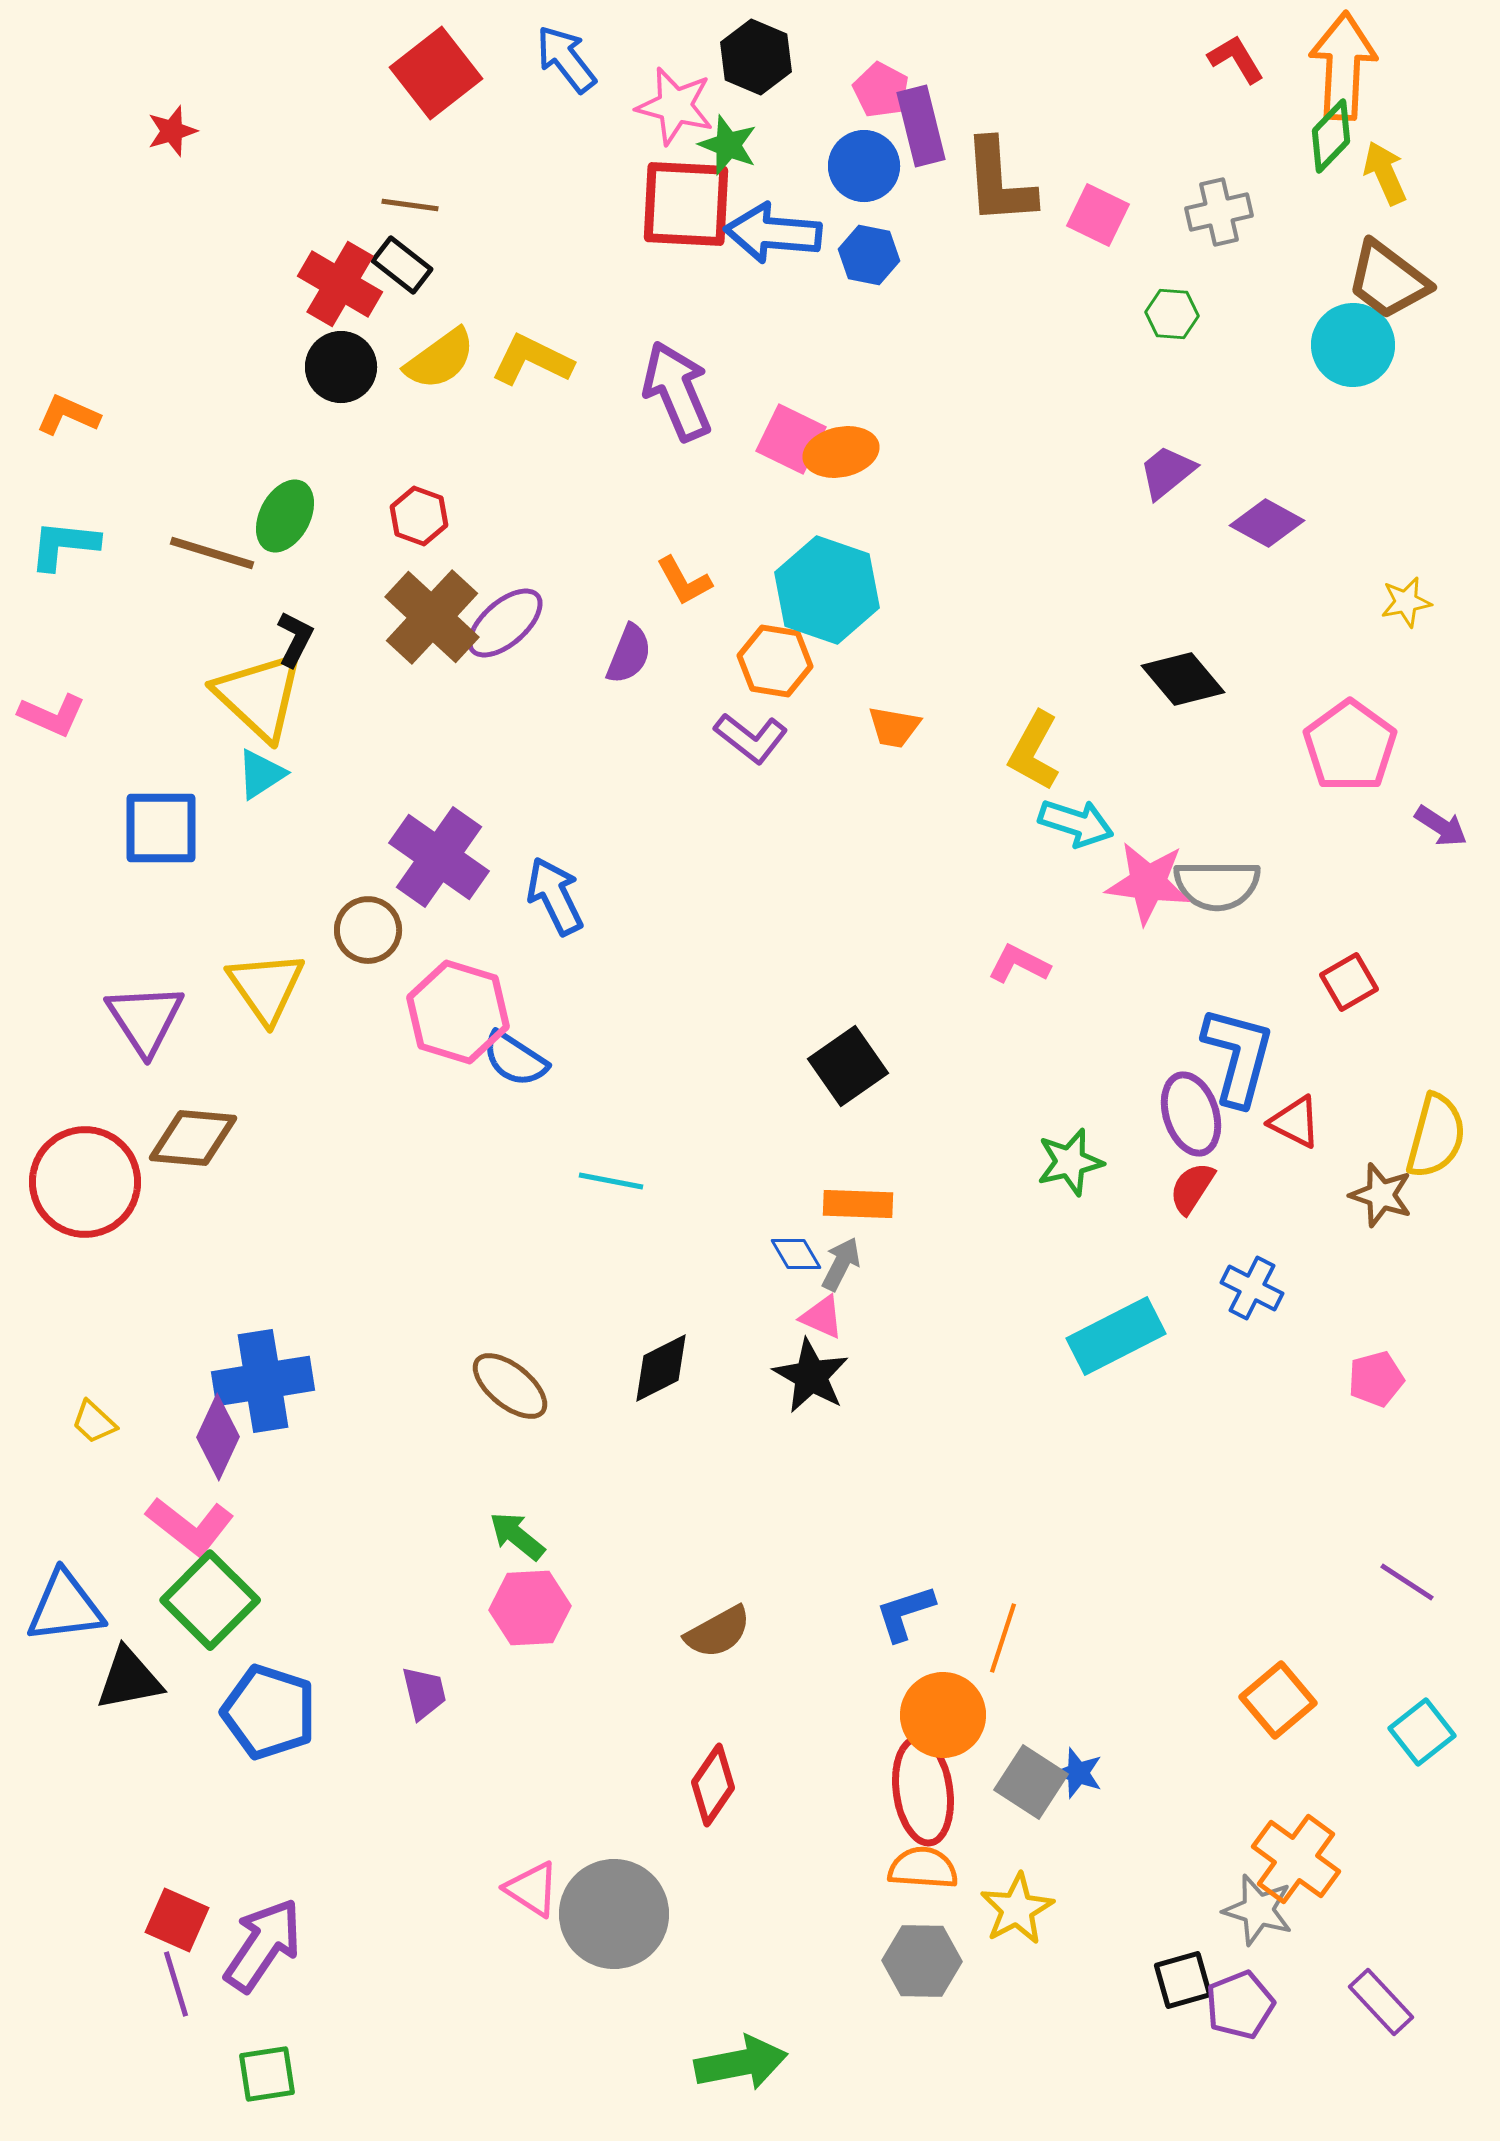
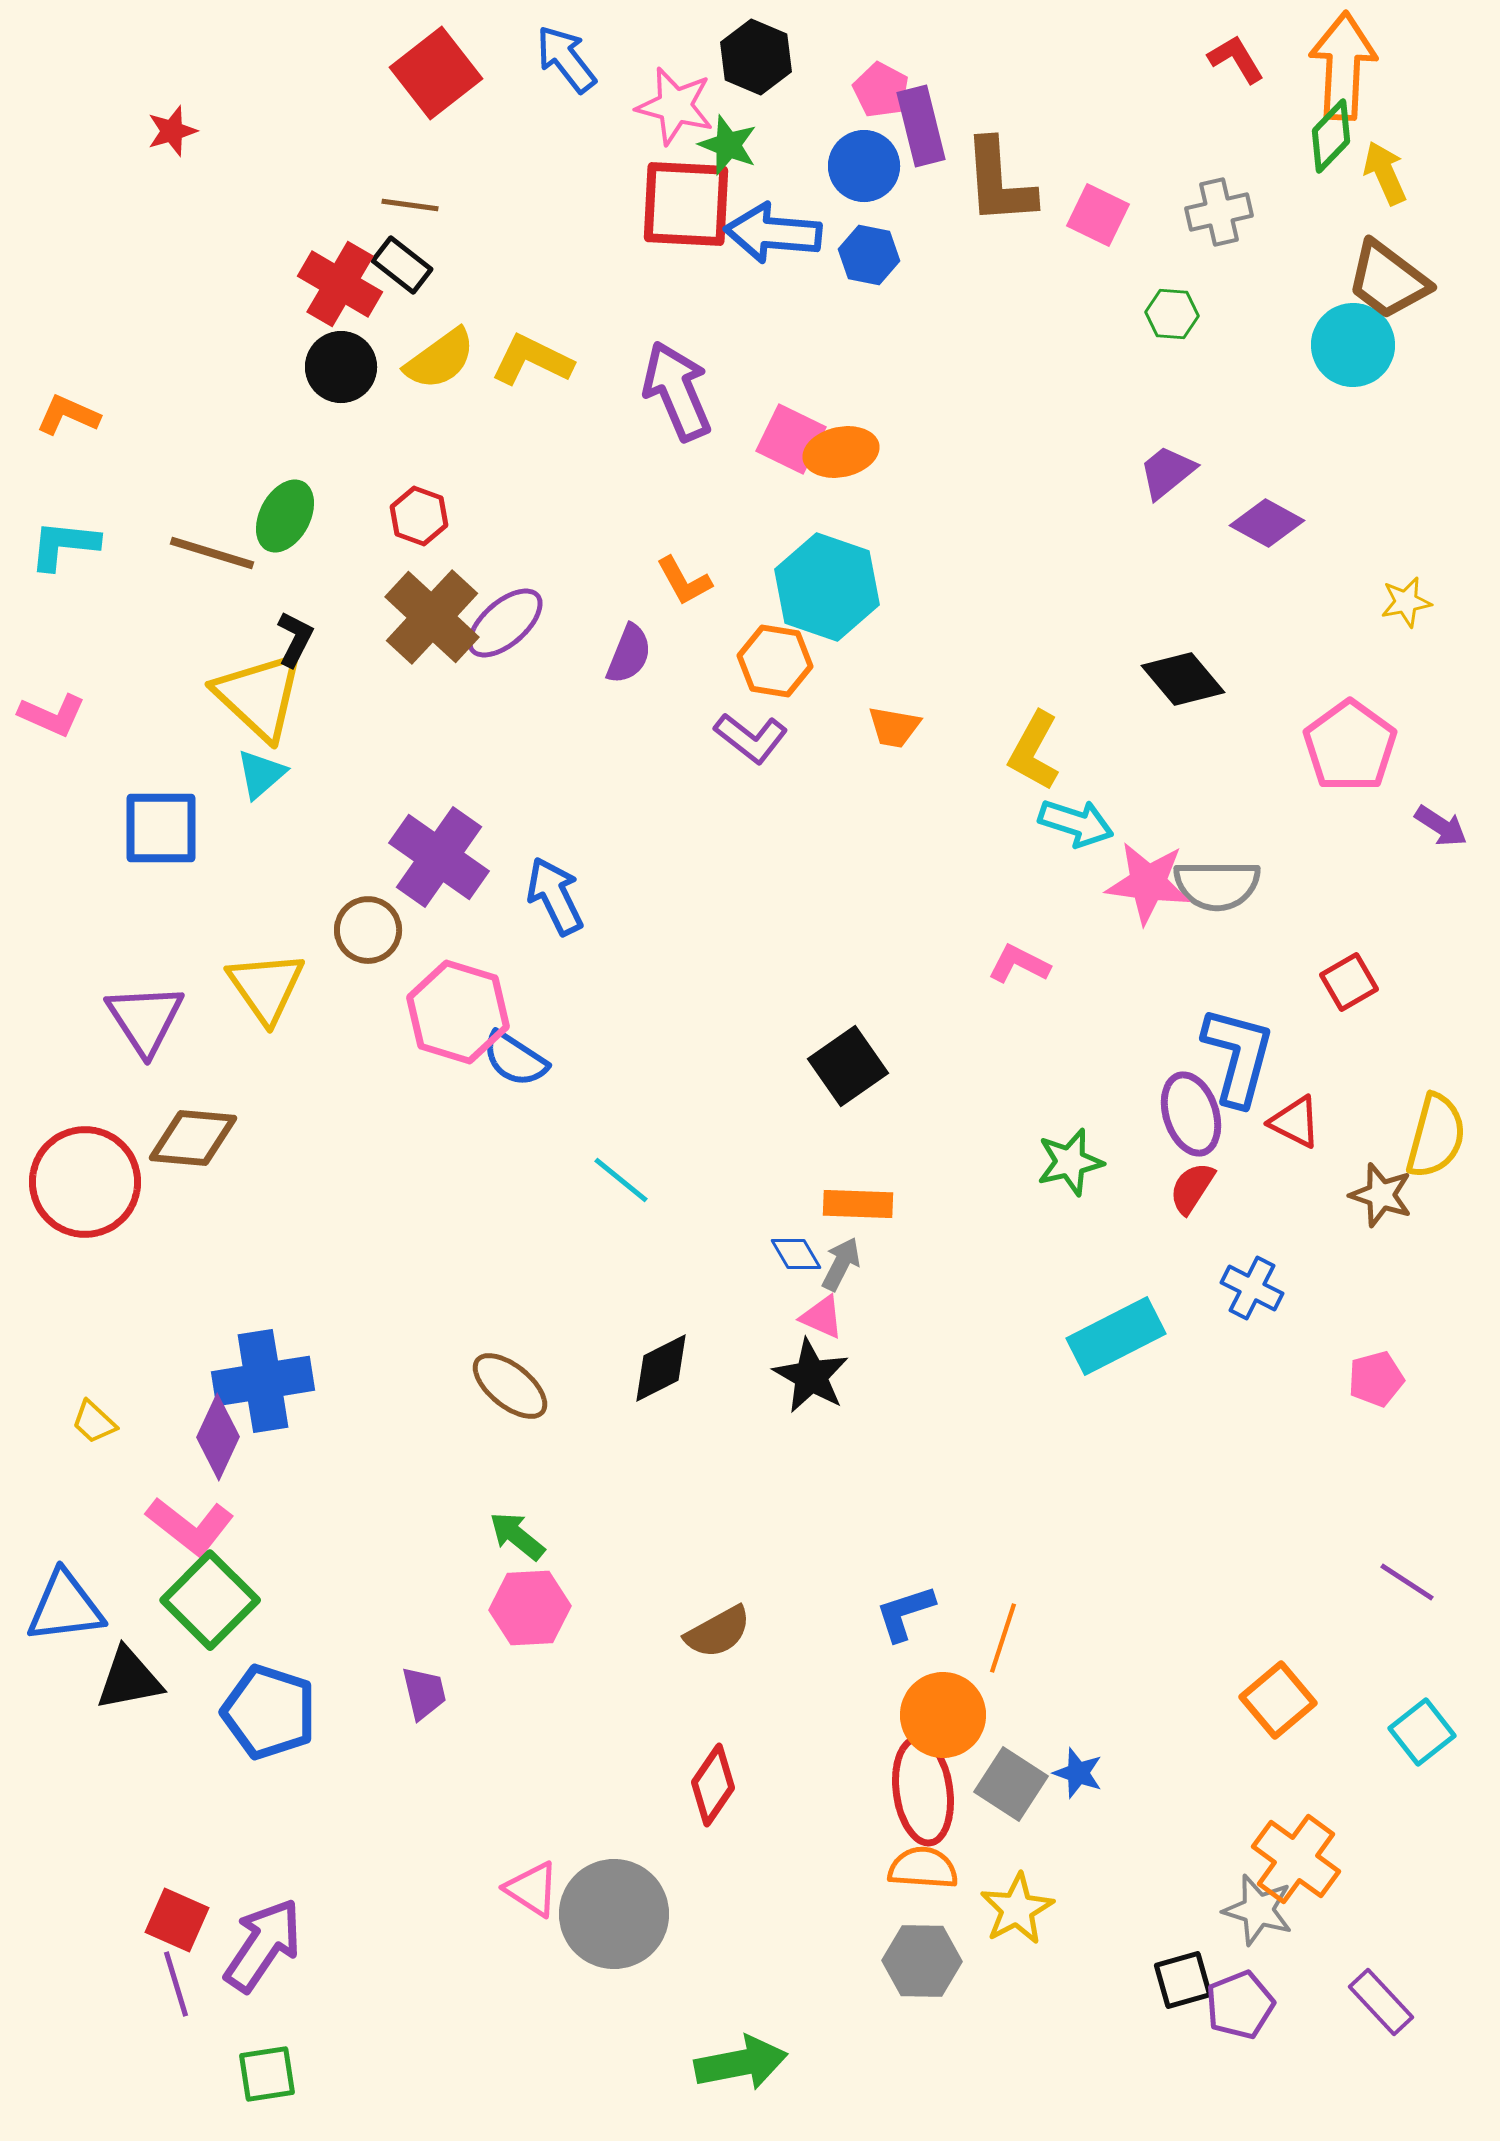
cyan hexagon at (827, 590): moved 3 px up
cyan triangle at (261, 774): rotated 8 degrees counterclockwise
cyan line at (611, 1181): moved 10 px right, 1 px up; rotated 28 degrees clockwise
gray square at (1031, 1782): moved 20 px left, 2 px down
